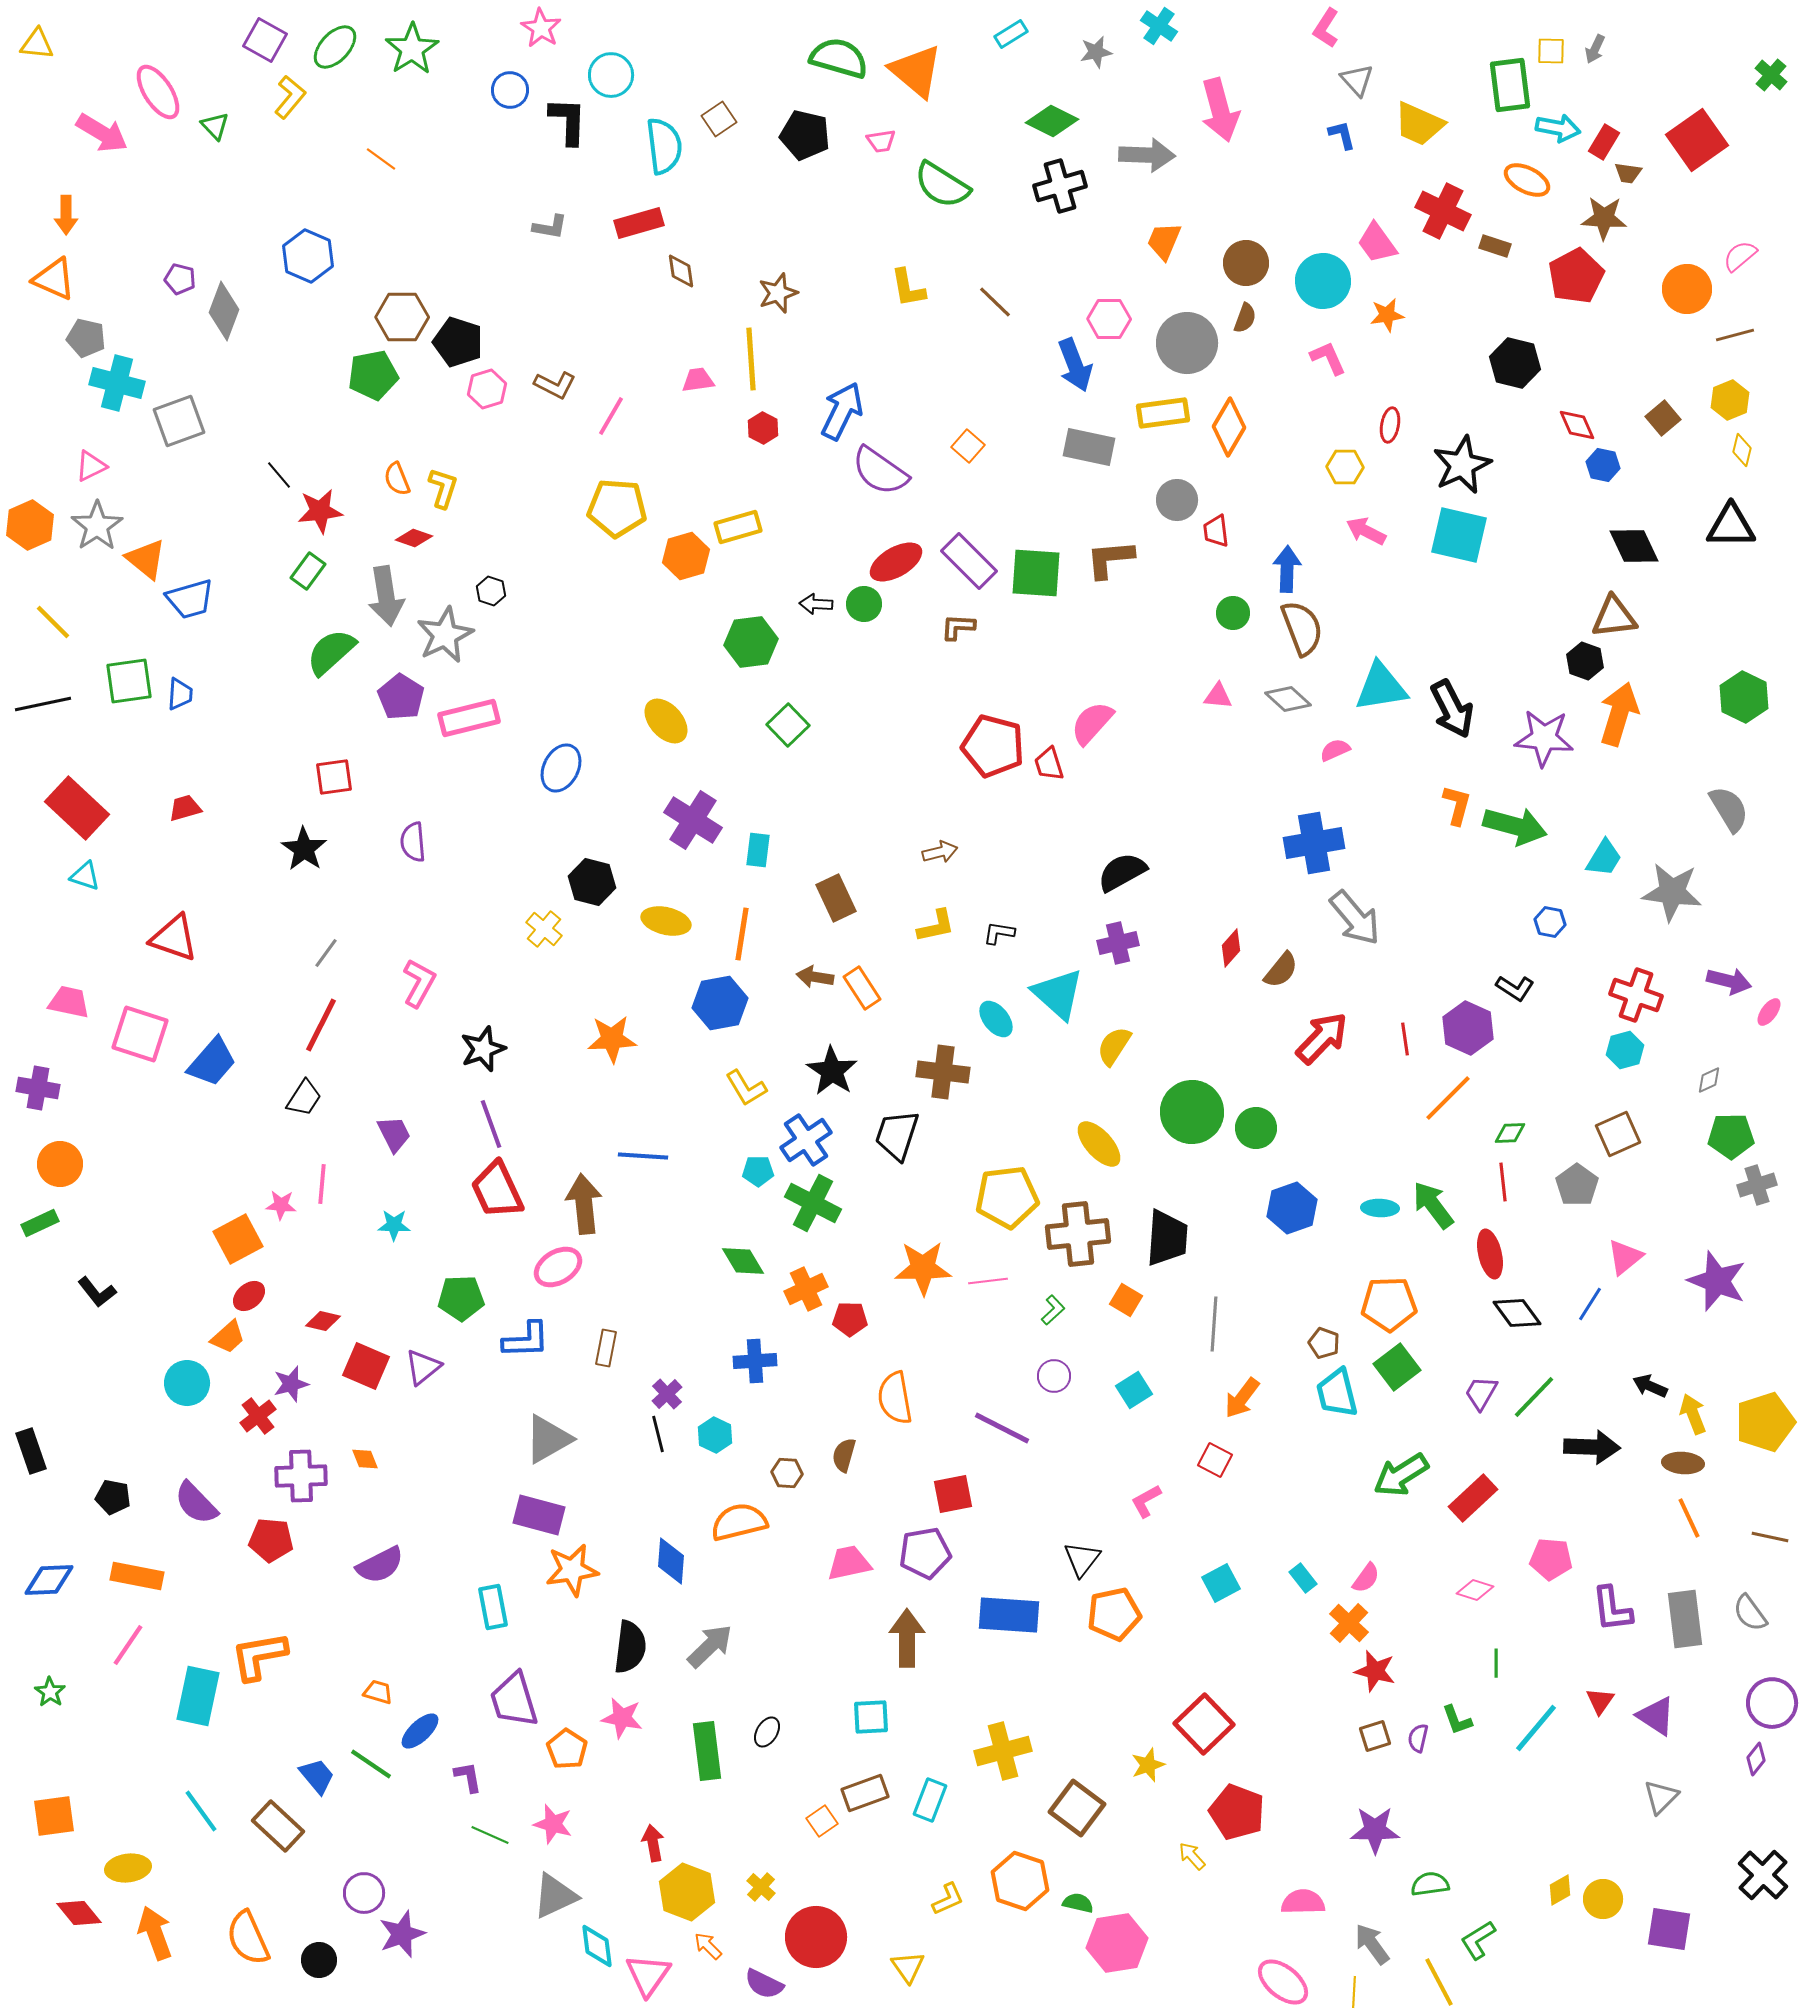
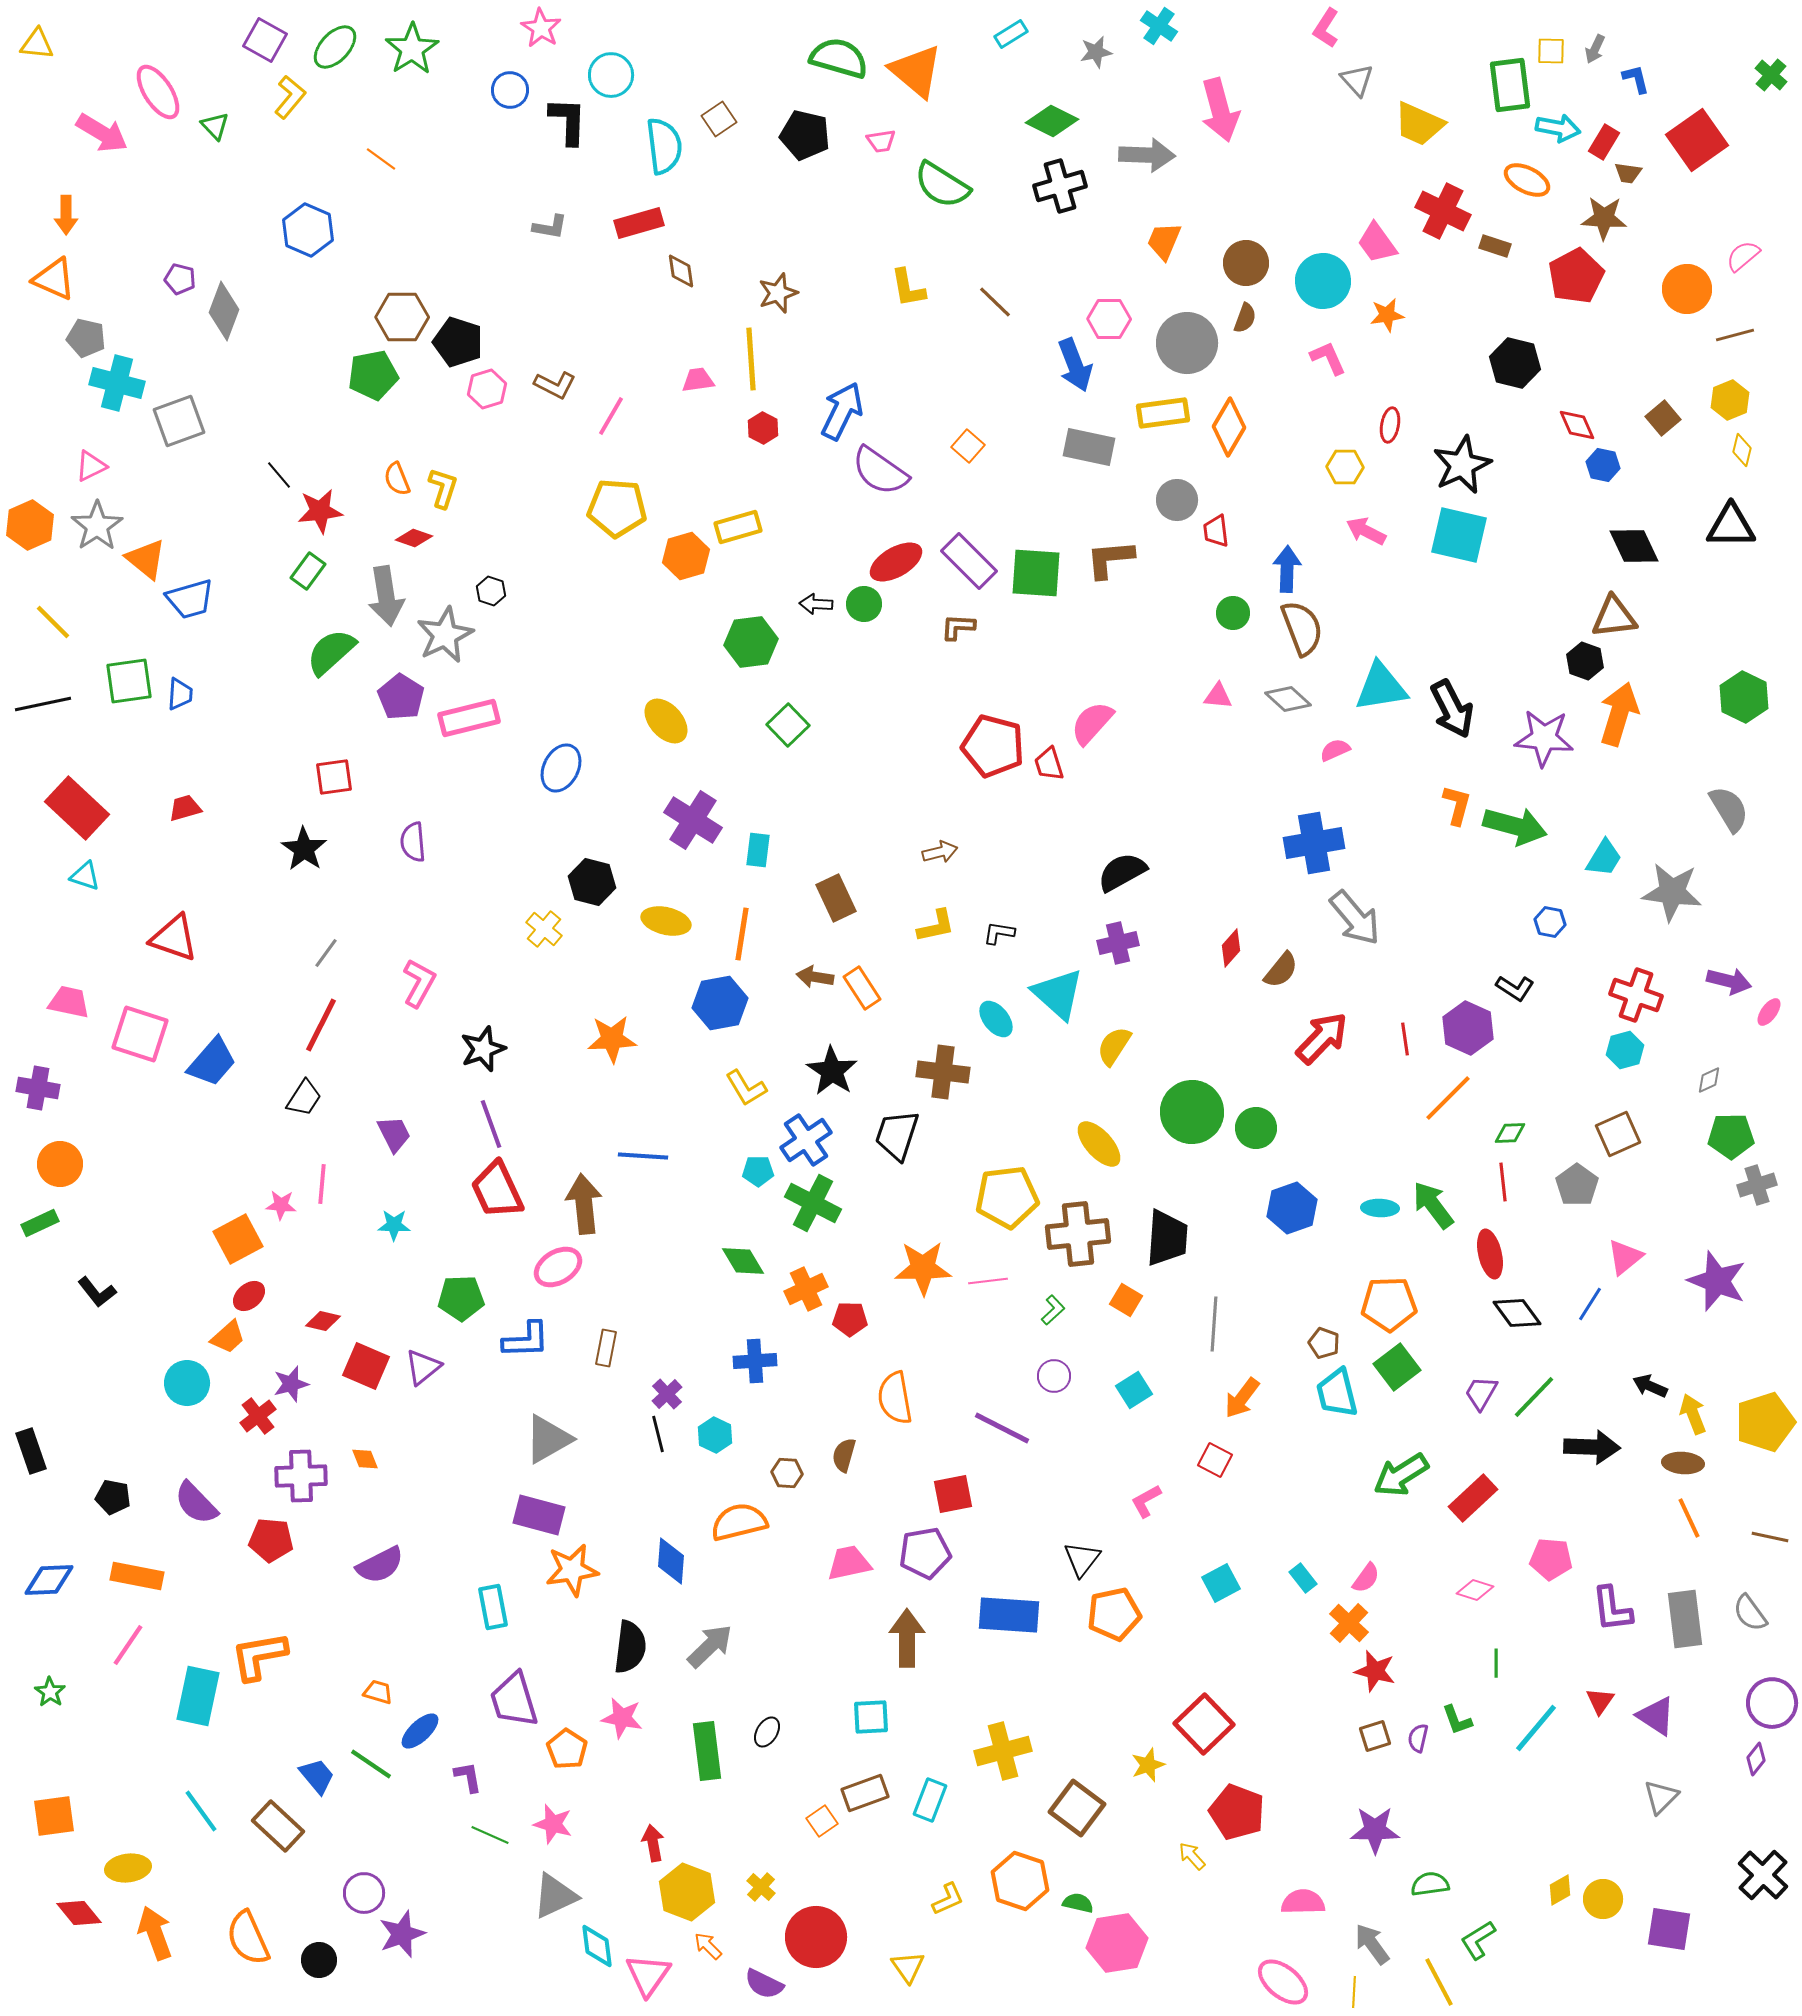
blue L-shape at (1342, 135): moved 294 px right, 56 px up
blue hexagon at (308, 256): moved 26 px up
pink semicircle at (1740, 256): moved 3 px right
